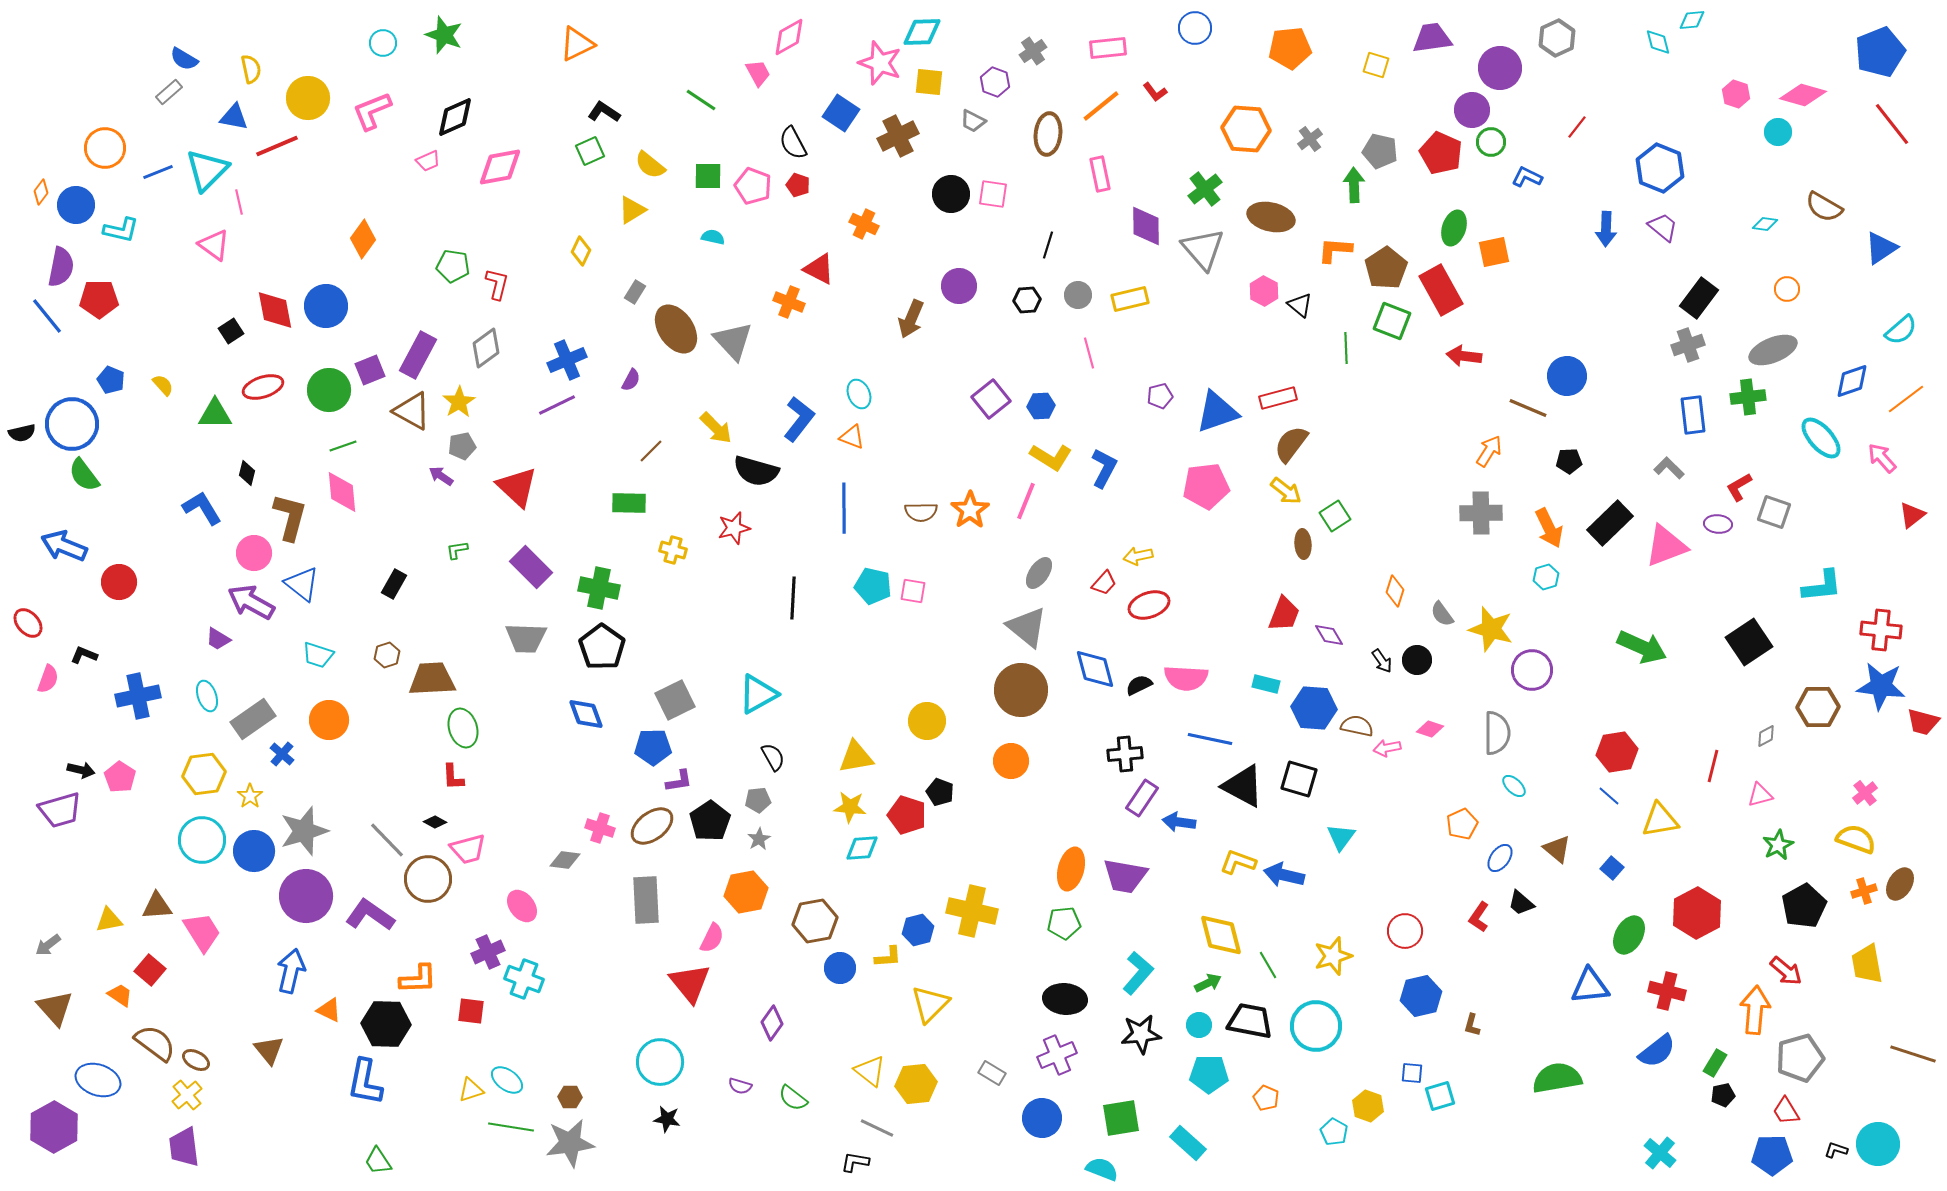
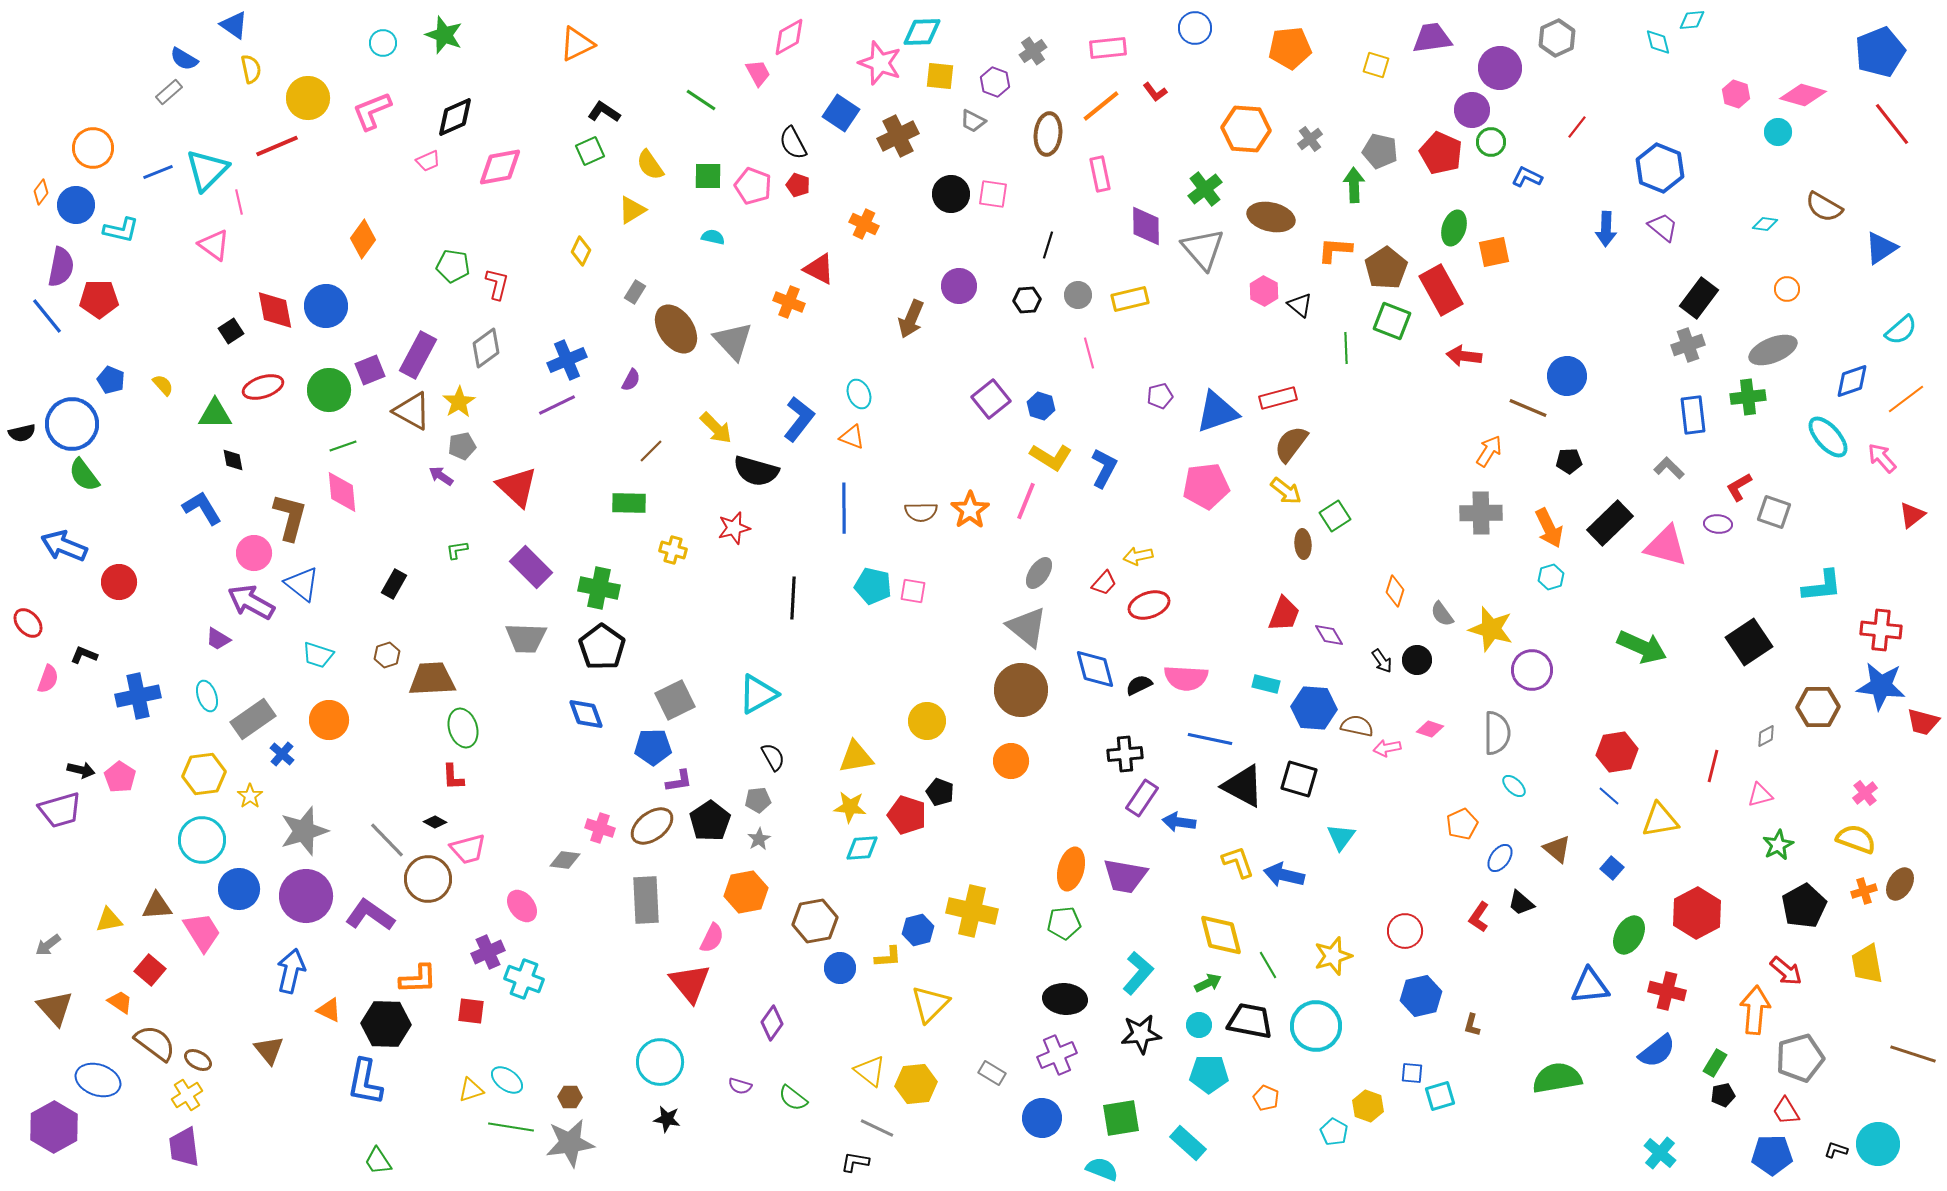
yellow square at (929, 82): moved 11 px right, 6 px up
blue triangle at (234, 117): moved 92 px up; rotated 24 degrees clockwise
orange circle at (105, 148): moved 12 px left
yellow semicircle at (650, 165): rotated 16 degrees clockwise
blue hexagon at (1041, 406): rotated 20 degrees clockwise
cyan ellipse at (1821, 438): moved 7 px right, 1 px up
black diamond at (247, 473): moved 14 px left, 13 px up; rotated 25 degrees counterclockwise
pink triangle at (1666, 546): rotated 36 degrees clockwise
cyan hexagon at (1546, 577): moved 5 px right
blue circle at (254, 851): moved 15 px left, 38 px down
yellow L-shape at (1238, 862): rotated 51 degrees clockwise
orange trapezoid at (120, 995): moved 7 px down
brown ellipse at (196, 1060): moved 2 px right
yellow cross at (187, 1095): rotated 8 degrees clockwise
